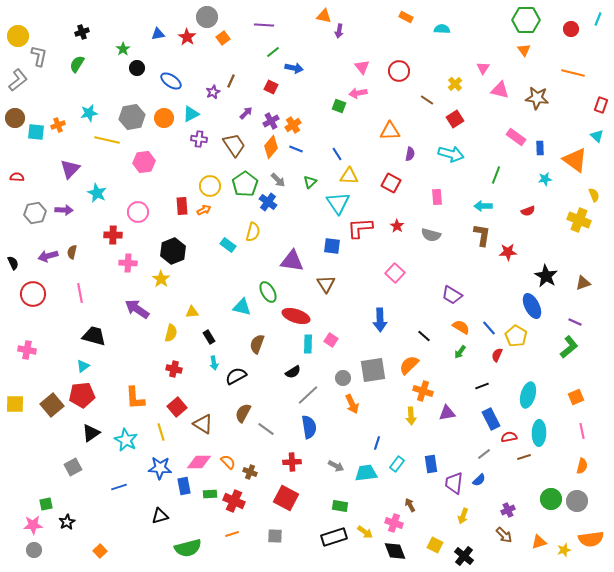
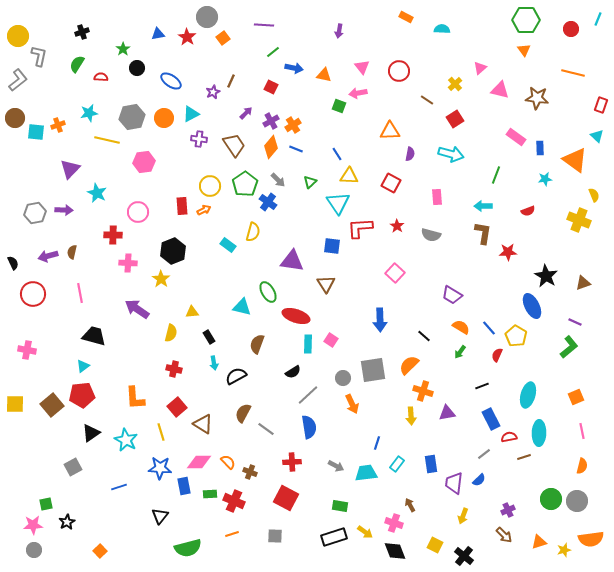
orange triangle at (324, 16): moved 59 px down
pink triangle at (483, 68): moved 3 px left; rotated 16 degrees clockwise
red semicircle at (17, 177): moved 84 px right, 100 px up
brown L-shape at (482, 235): moved 1 px right, 2 px up
black triangle at (160, 516): rotated 36 degrees counterclockwise
